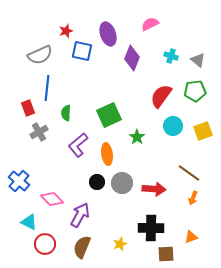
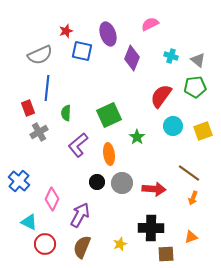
green pentagon: moved 4 px up
orange ellipse: moved 2 px right
pink diamond: rotated 70 degrees clockwise
